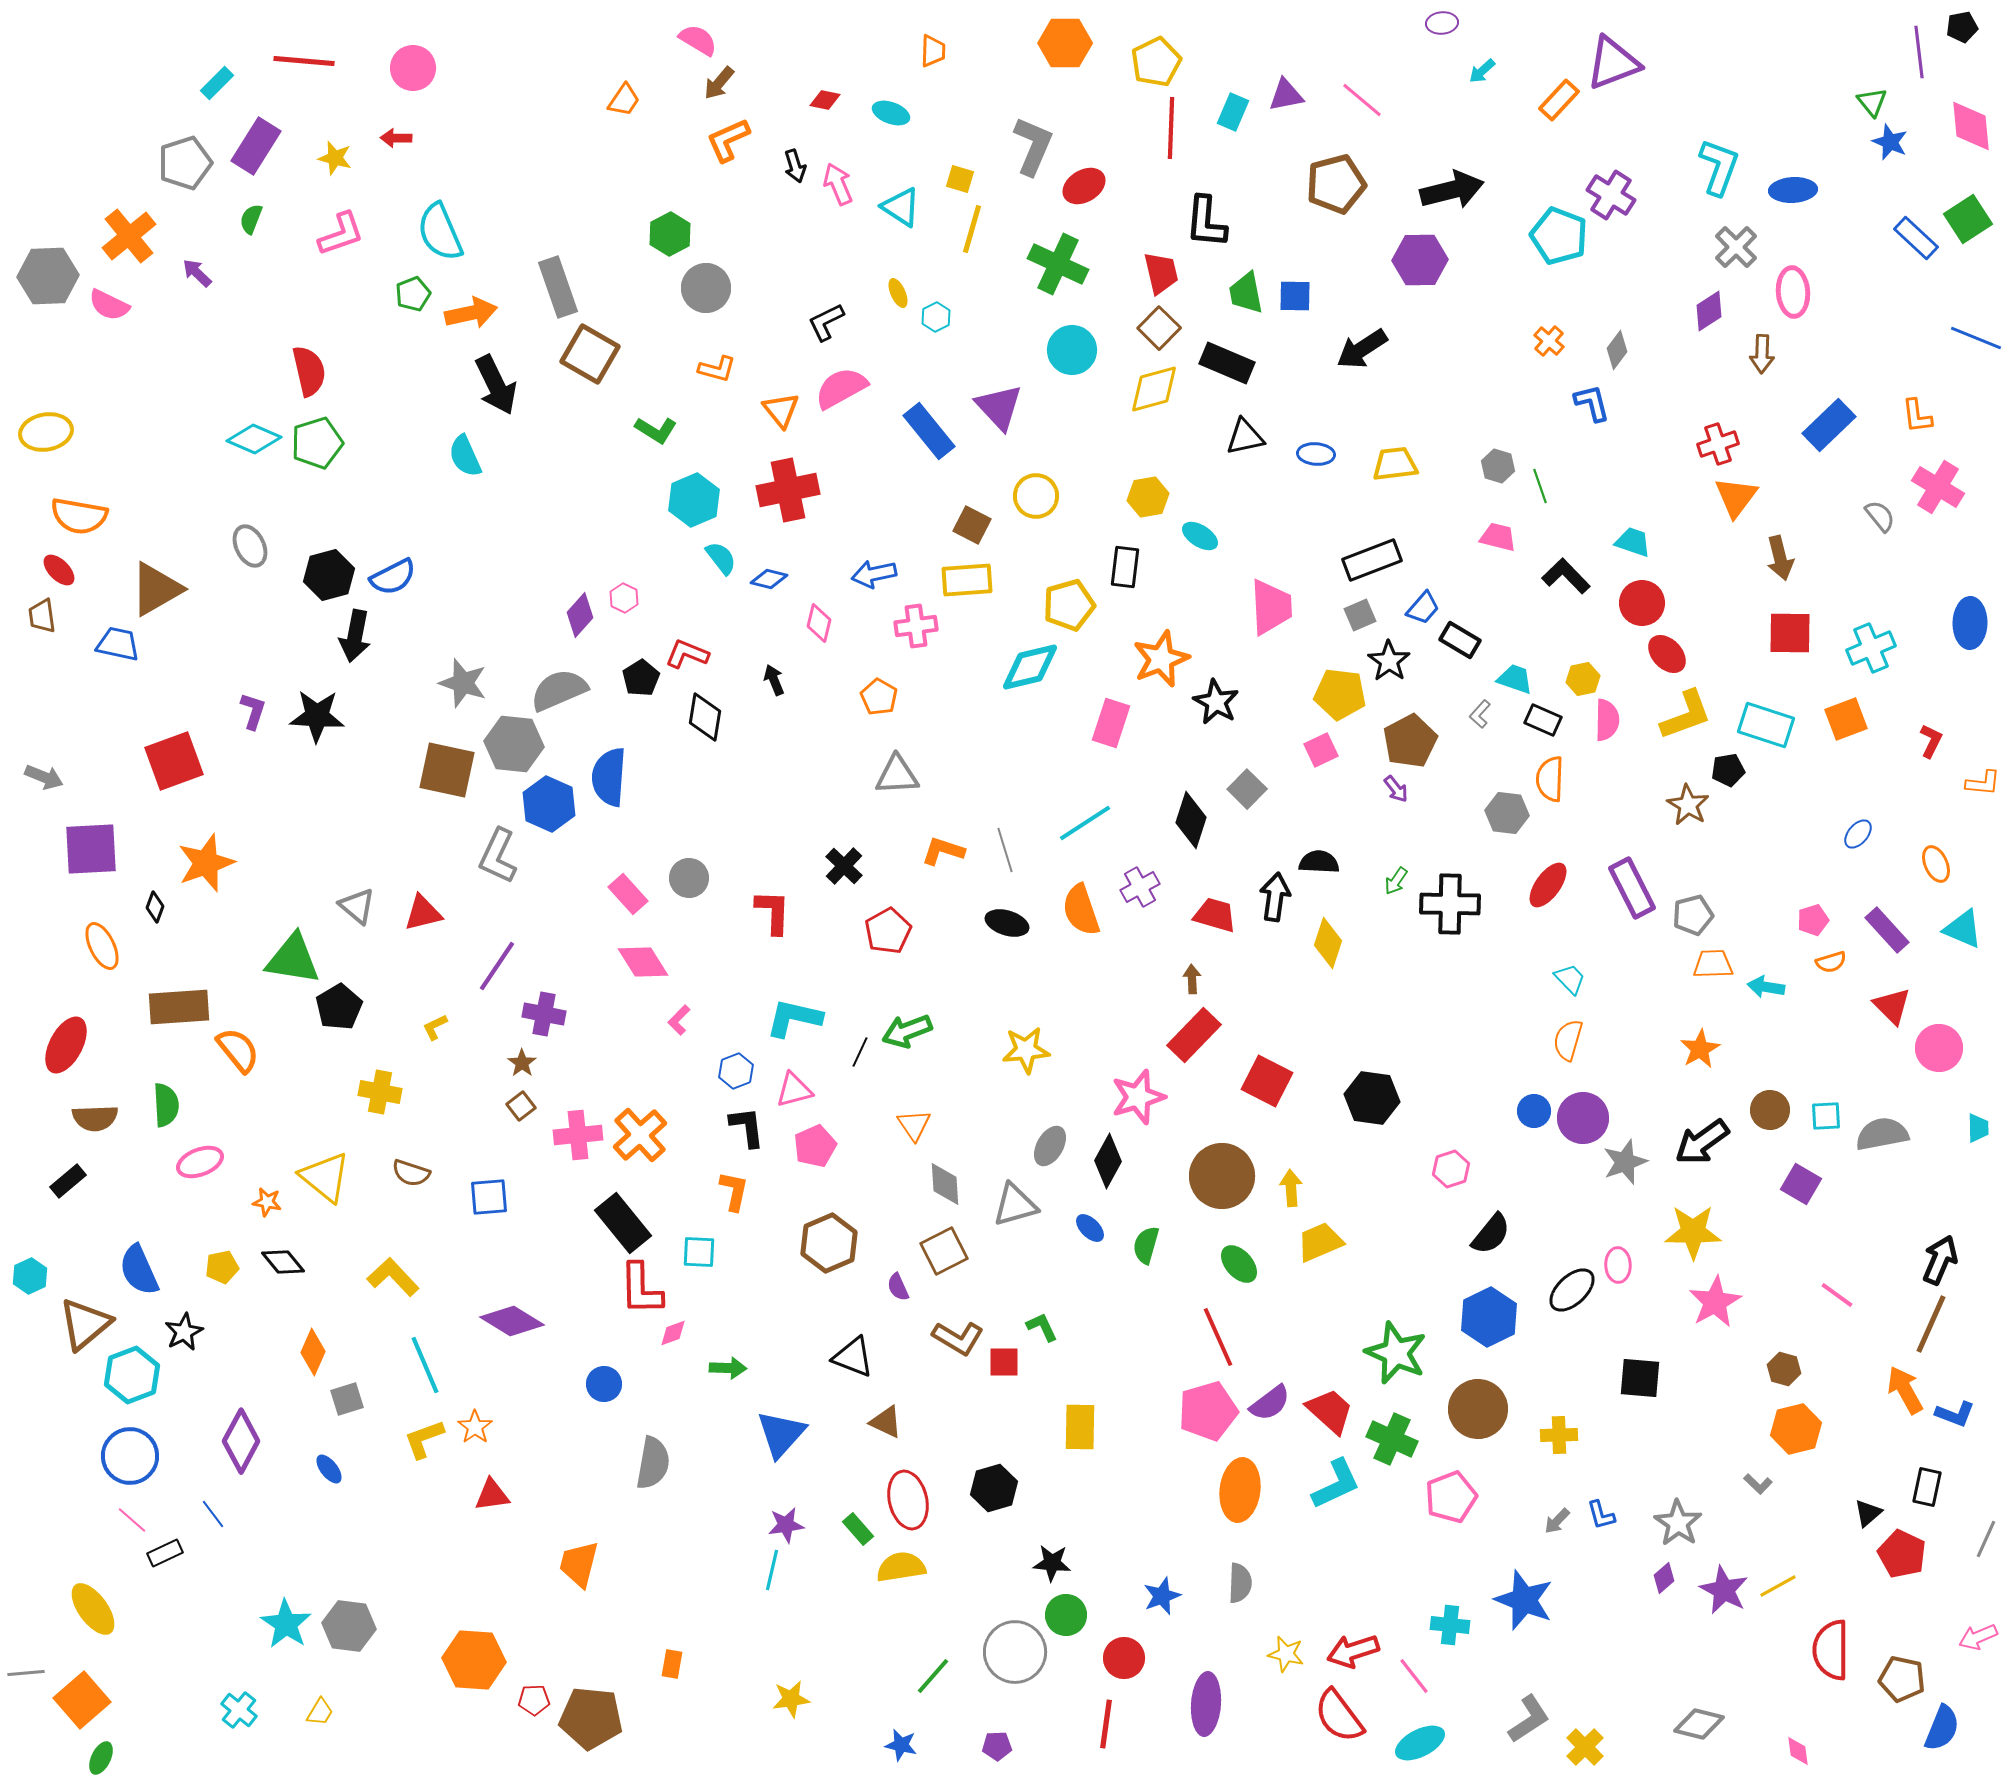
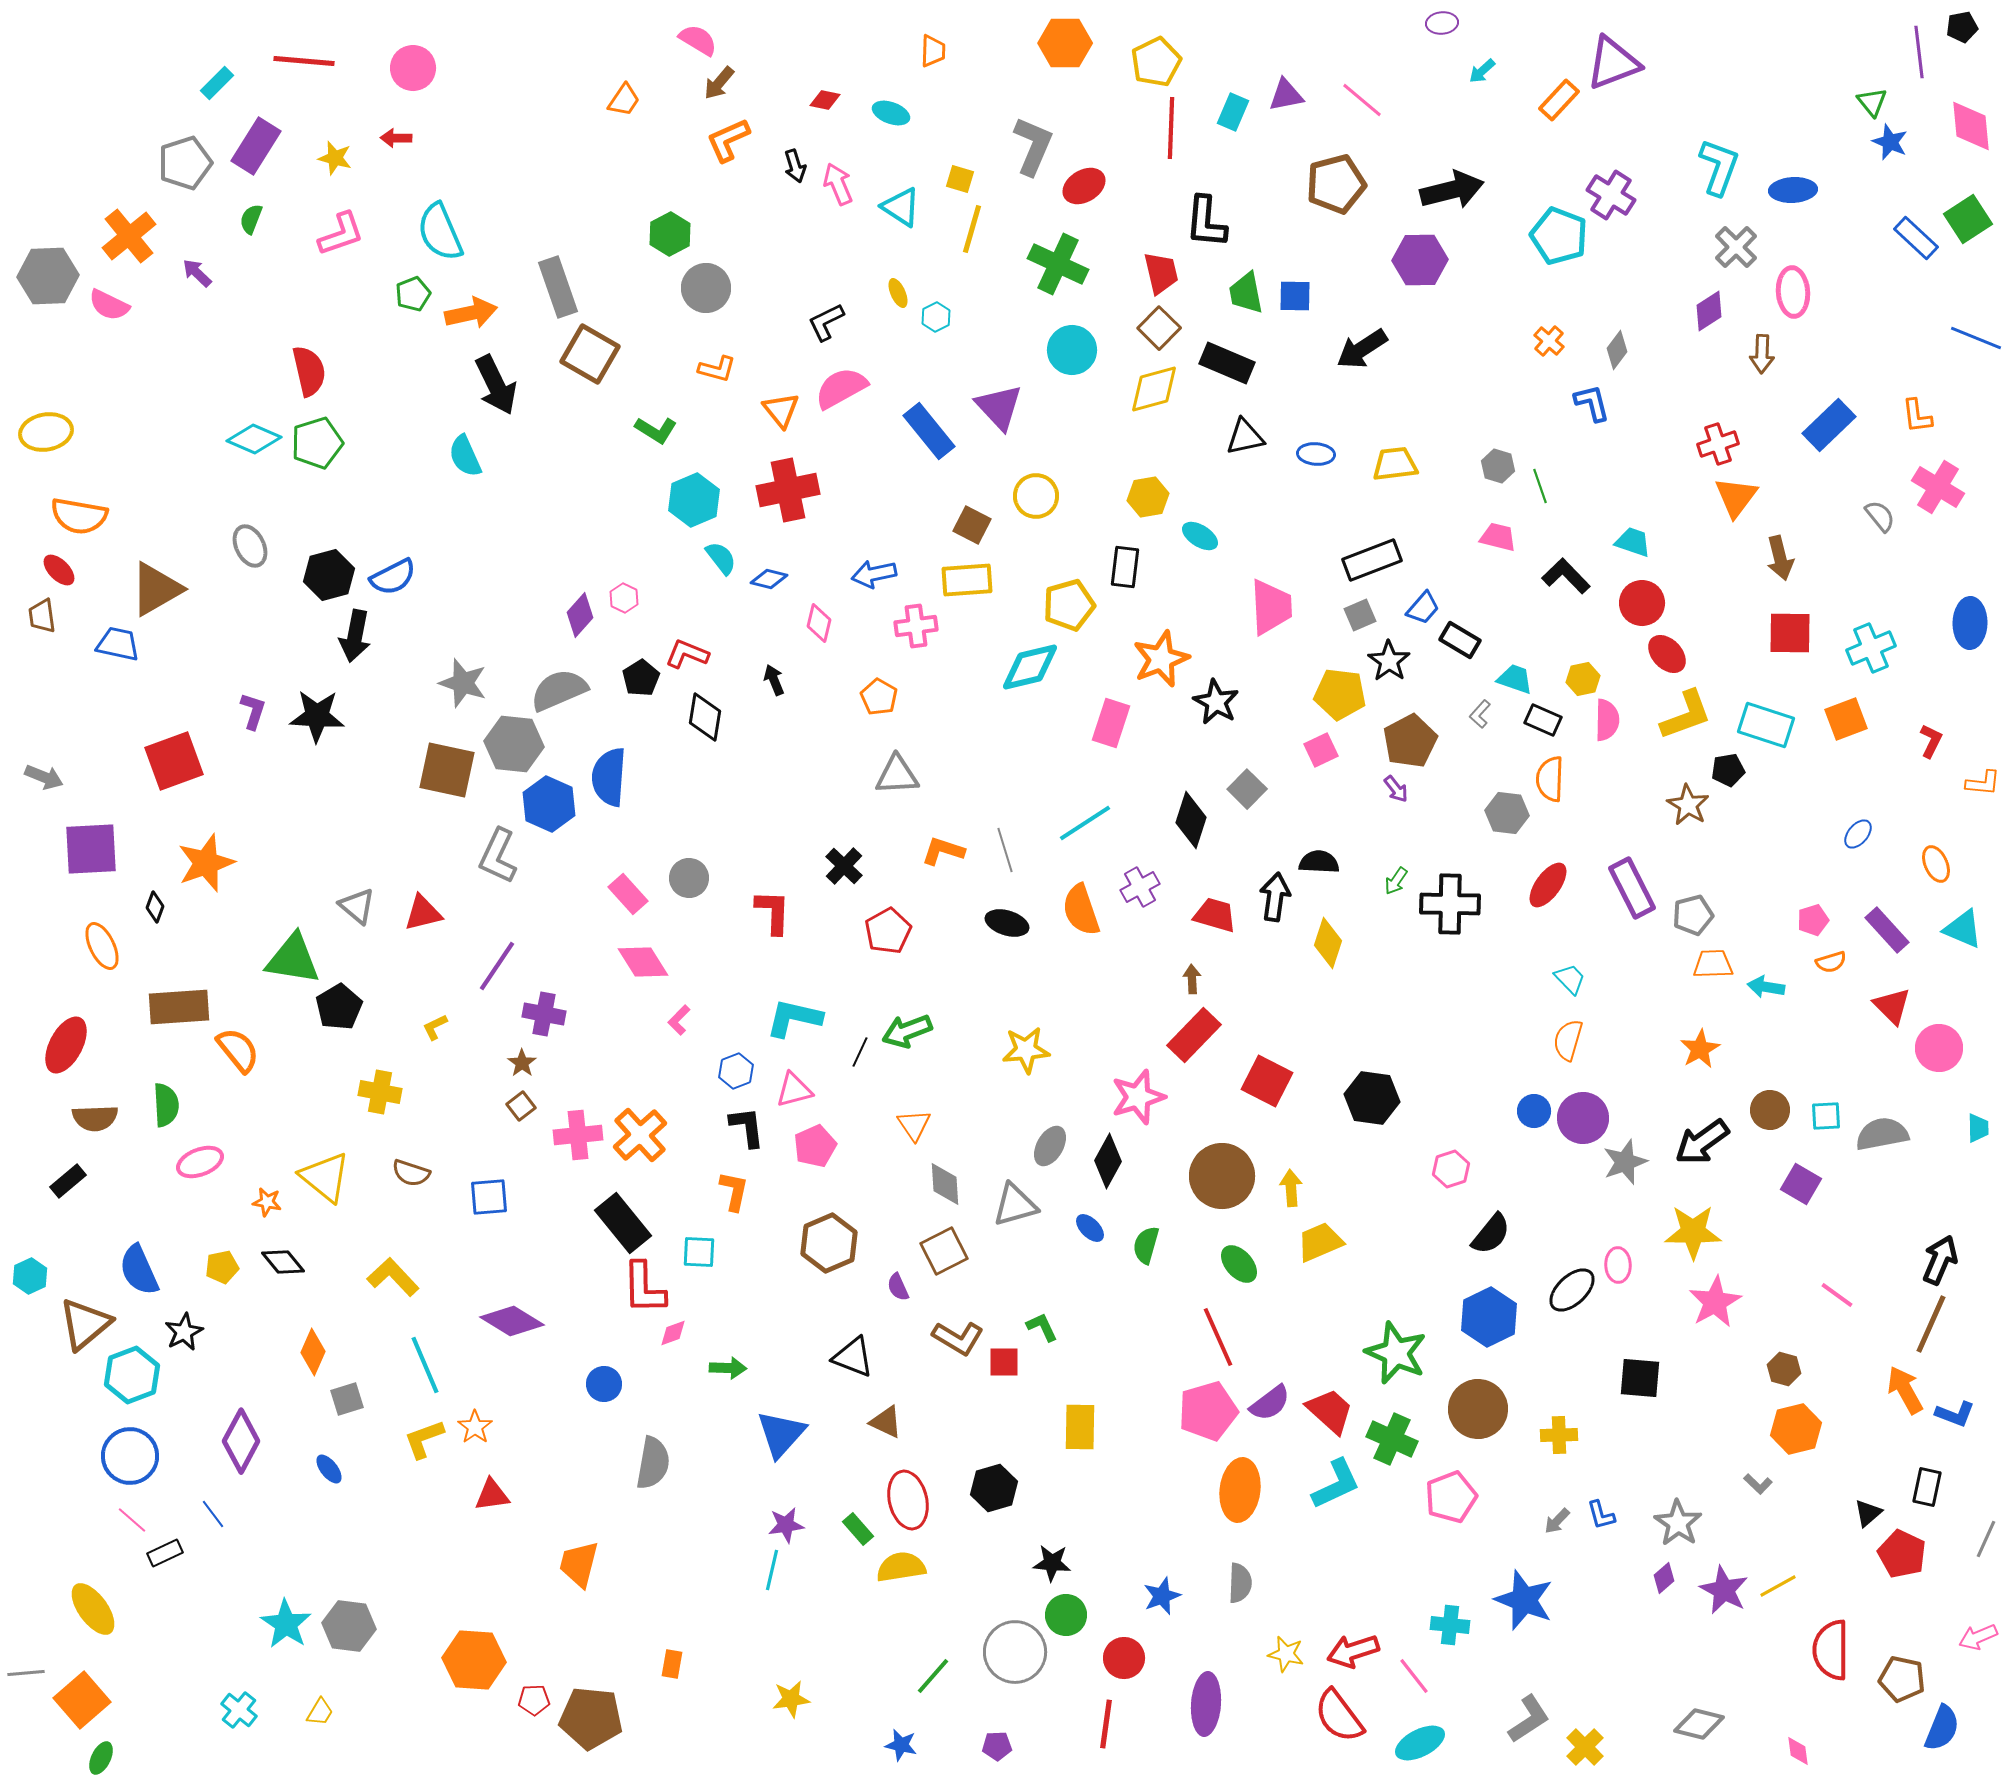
red L-shape at (641, 1289): moved 3 px right, 1 px up
